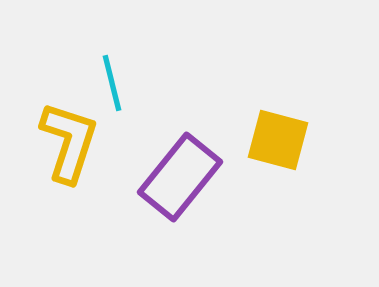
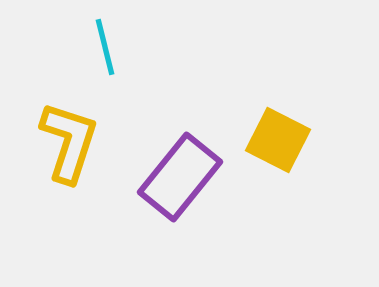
cyan line: moved 7 px left, 36 px up
yellow square: rotated 12 degrees clockwise
